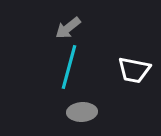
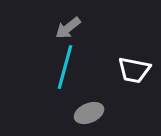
cyan line: moved 4 px left
gray ellipse: moved 7 px right, 1 px down; rotated 20 degrees counterclockwise
